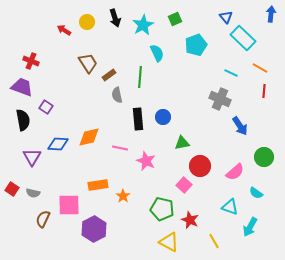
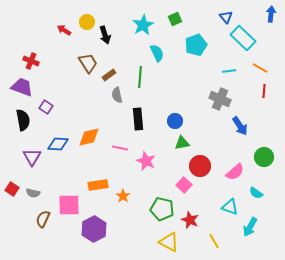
black arrow at (115, 18): moved 10 px left, 17 px down
cyan line at (231, 73): moved 2 px left, 2 px up; rotated 32 degrees counterclockwise
blue circle at (163, 117): moved 12 px right, 4 px down
